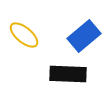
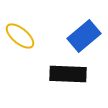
yellow ellipse: moved 4 px left, 1 px down
